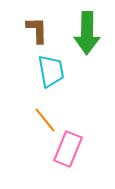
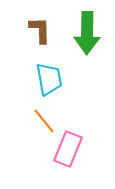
brown L-shape: moved 3 px right
cyan trapezoid: moved 2 px left, 8 px down
orange line: moved 1 px left, 1 px down
